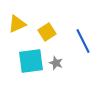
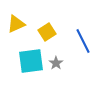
yellow triangle: moved 1 px left
gray star: rotated 16 degrees clockwise
